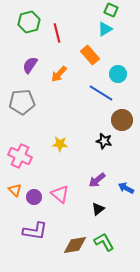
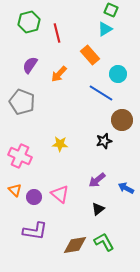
gray pentagon: rotated 25 degrees clockwise
black star: rotated 28 degrees counterclockwise
